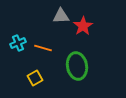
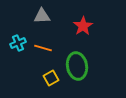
gray triangle: moved 19 px left
yellow square: moved 16 px right
